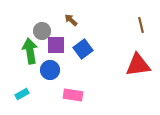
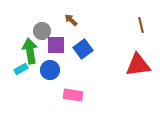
cyan rectangle: moved 1 px left, 25 px up
